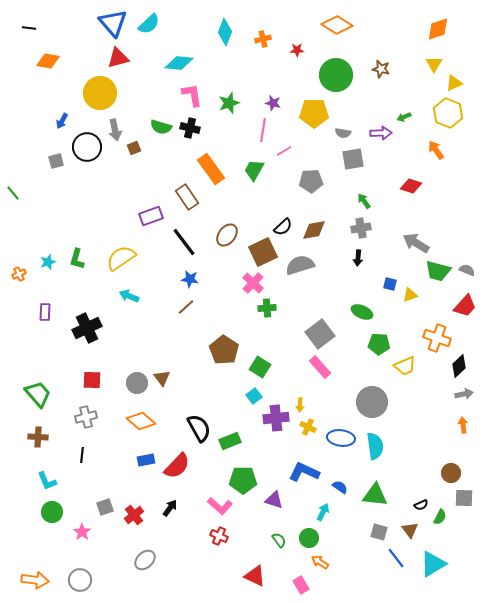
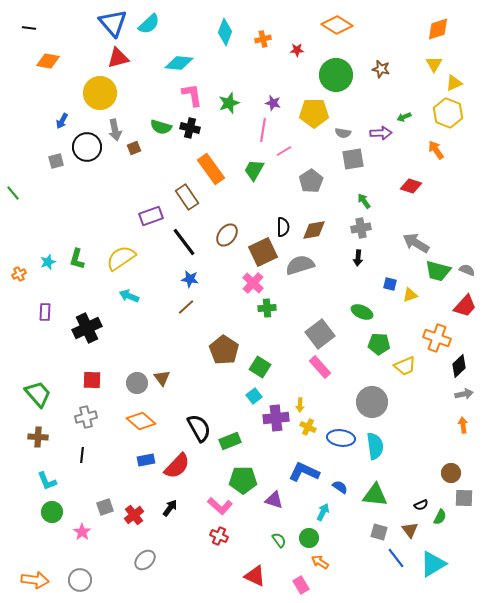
gray pentagon at (311, 181): rotated 30 degrees counterclockwise
black semicircle at (283, 227): rotated 48 degrees counterclockwise
